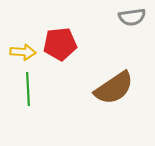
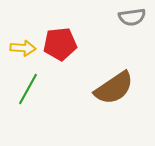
yellow arrow: moved 4 px up
green line: rotated 32 degrees clockwise
